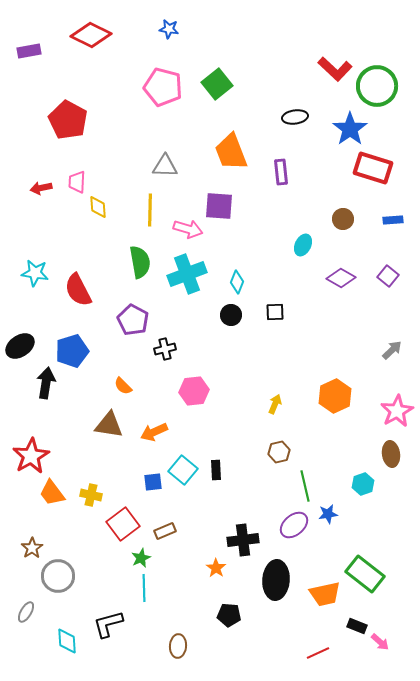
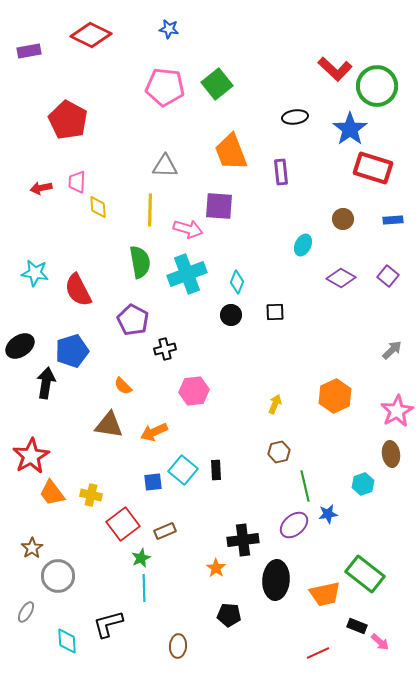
pink pentagon at (163, 87): moved 2 px right; rotated 9 degrees counterclockwise
